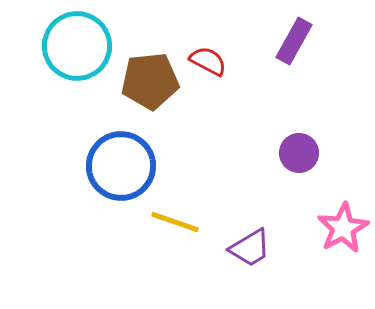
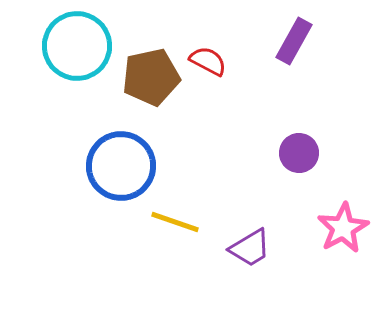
brown pentagon: moved 1 px right, 4 px up; rotated 6 degrees counterclockwise
